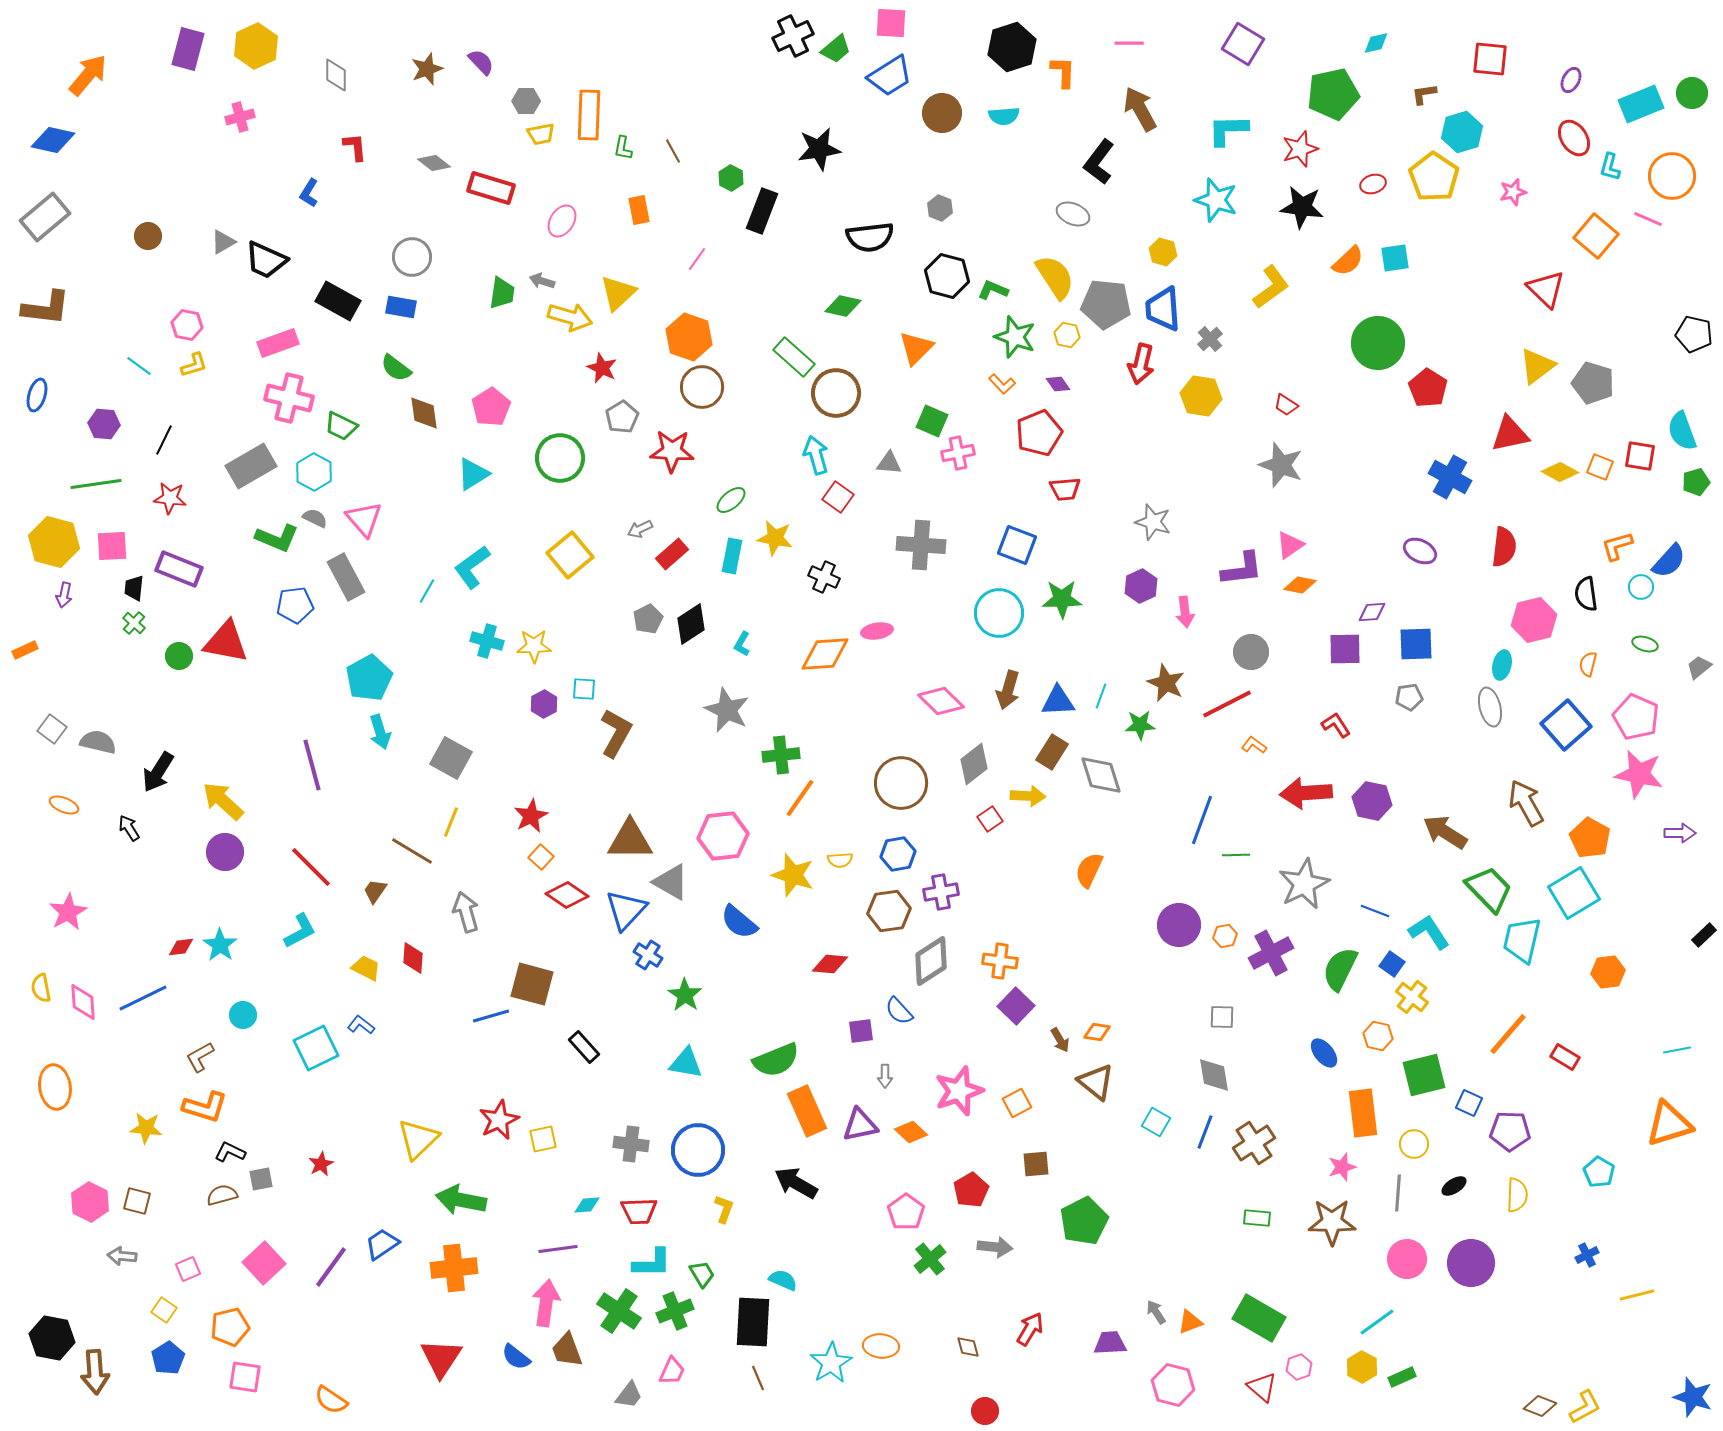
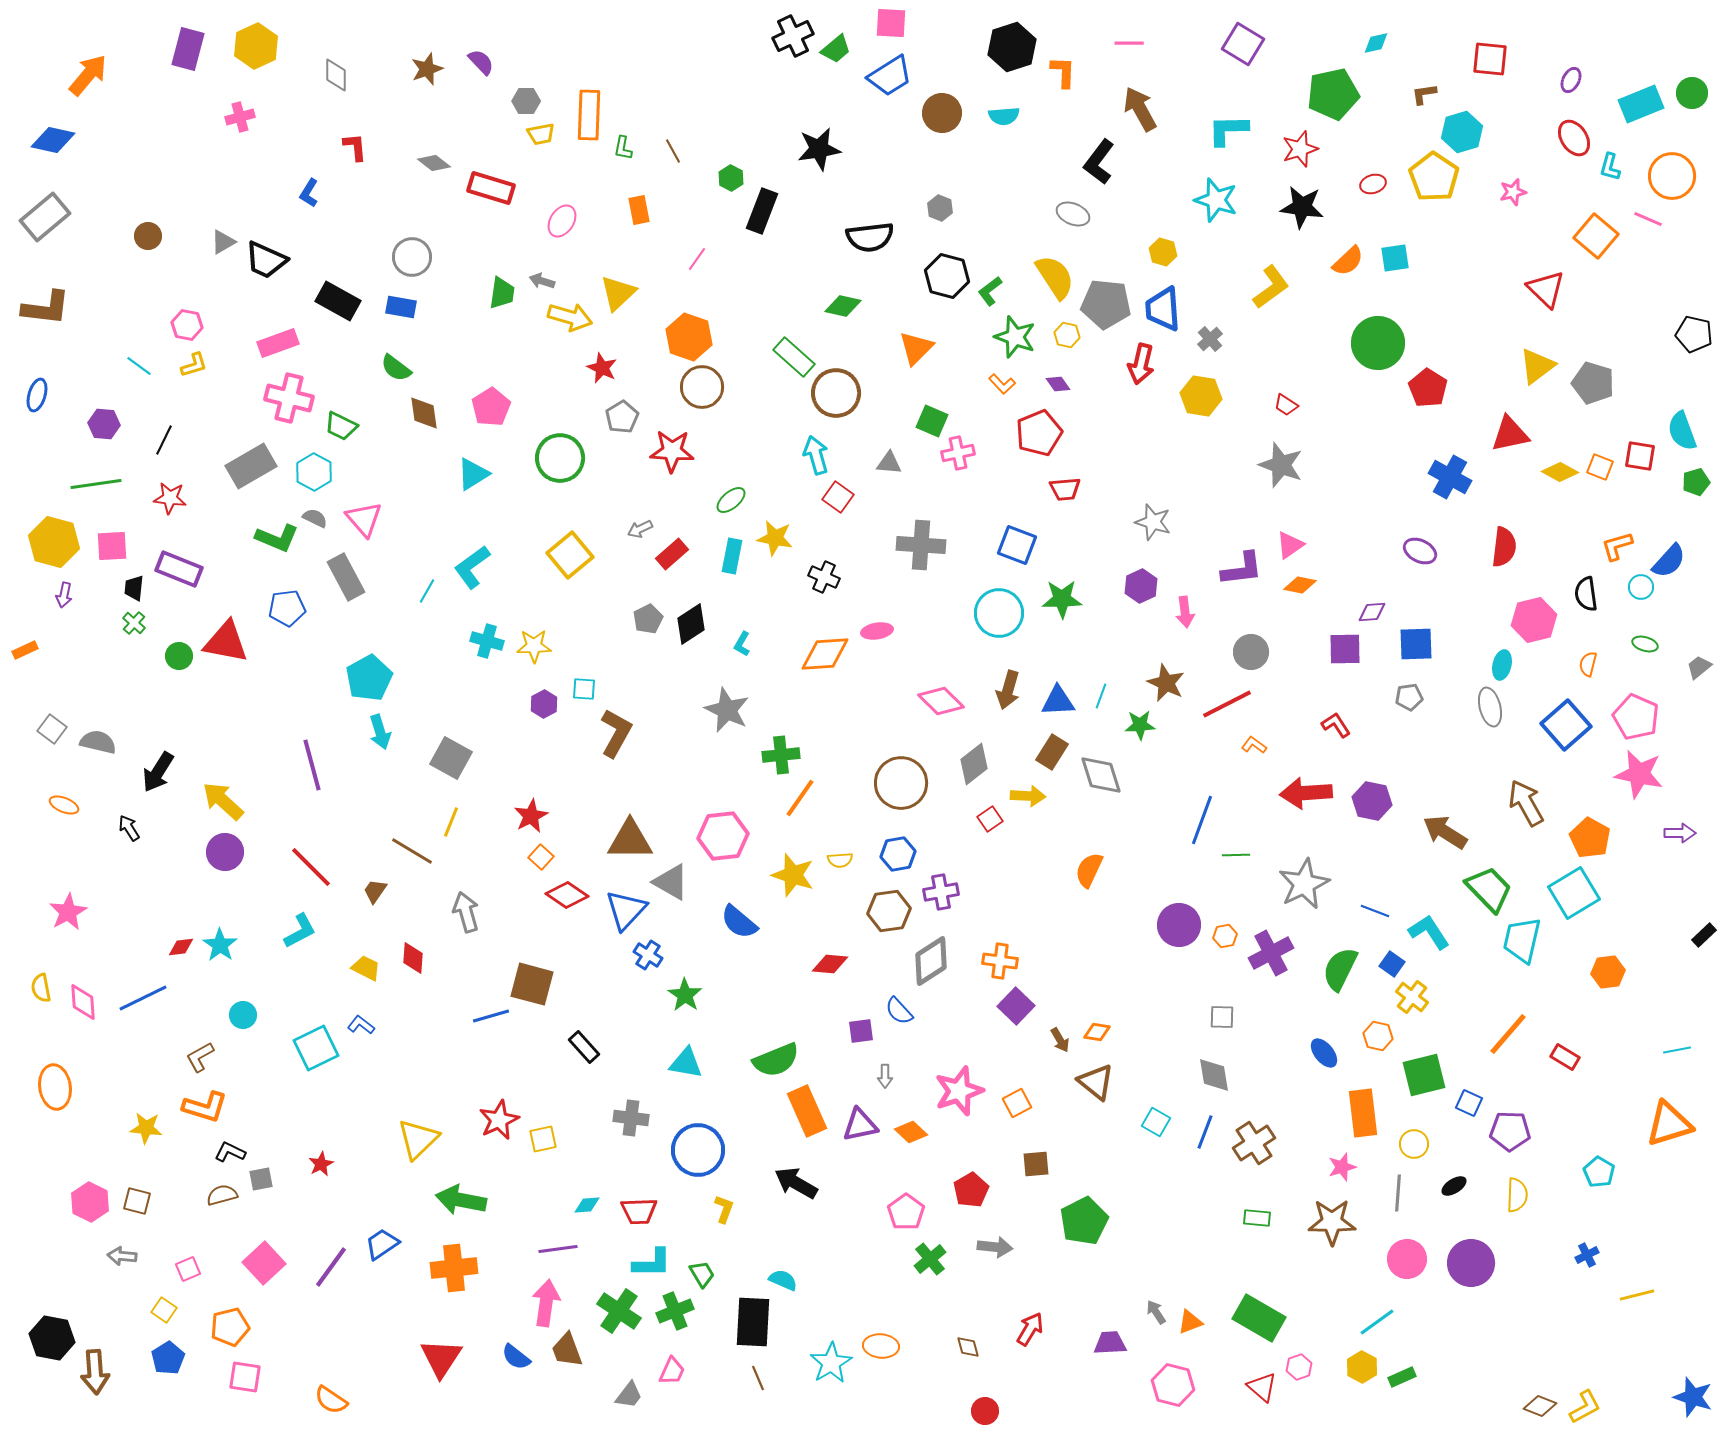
green L-shape at (993, 290): moved 3 px left, 1 px down; rotated 60 degrees counterclockwise
blue pentagon at (295, 605): moved 8 px left, 3 px down
gray cross at (631, 1144): moved 26 px up
